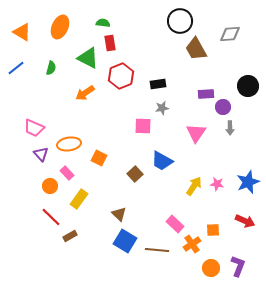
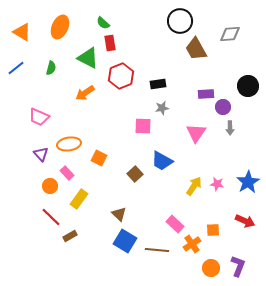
green semicircle at (103, 23): rotated 144 degrees counterclockwise
pink trapezoid at (34, 128): moved 5 px right, 11 px up
blue star at (248, 182): rotated 10 degrees counterclockwise
